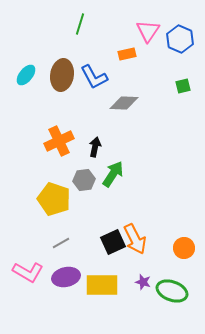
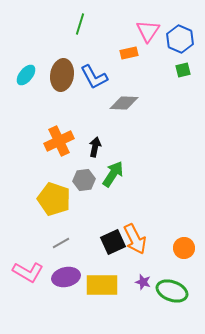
orange rectangle: moved 2 px right, 1 px up
green square: moved 16 px up
